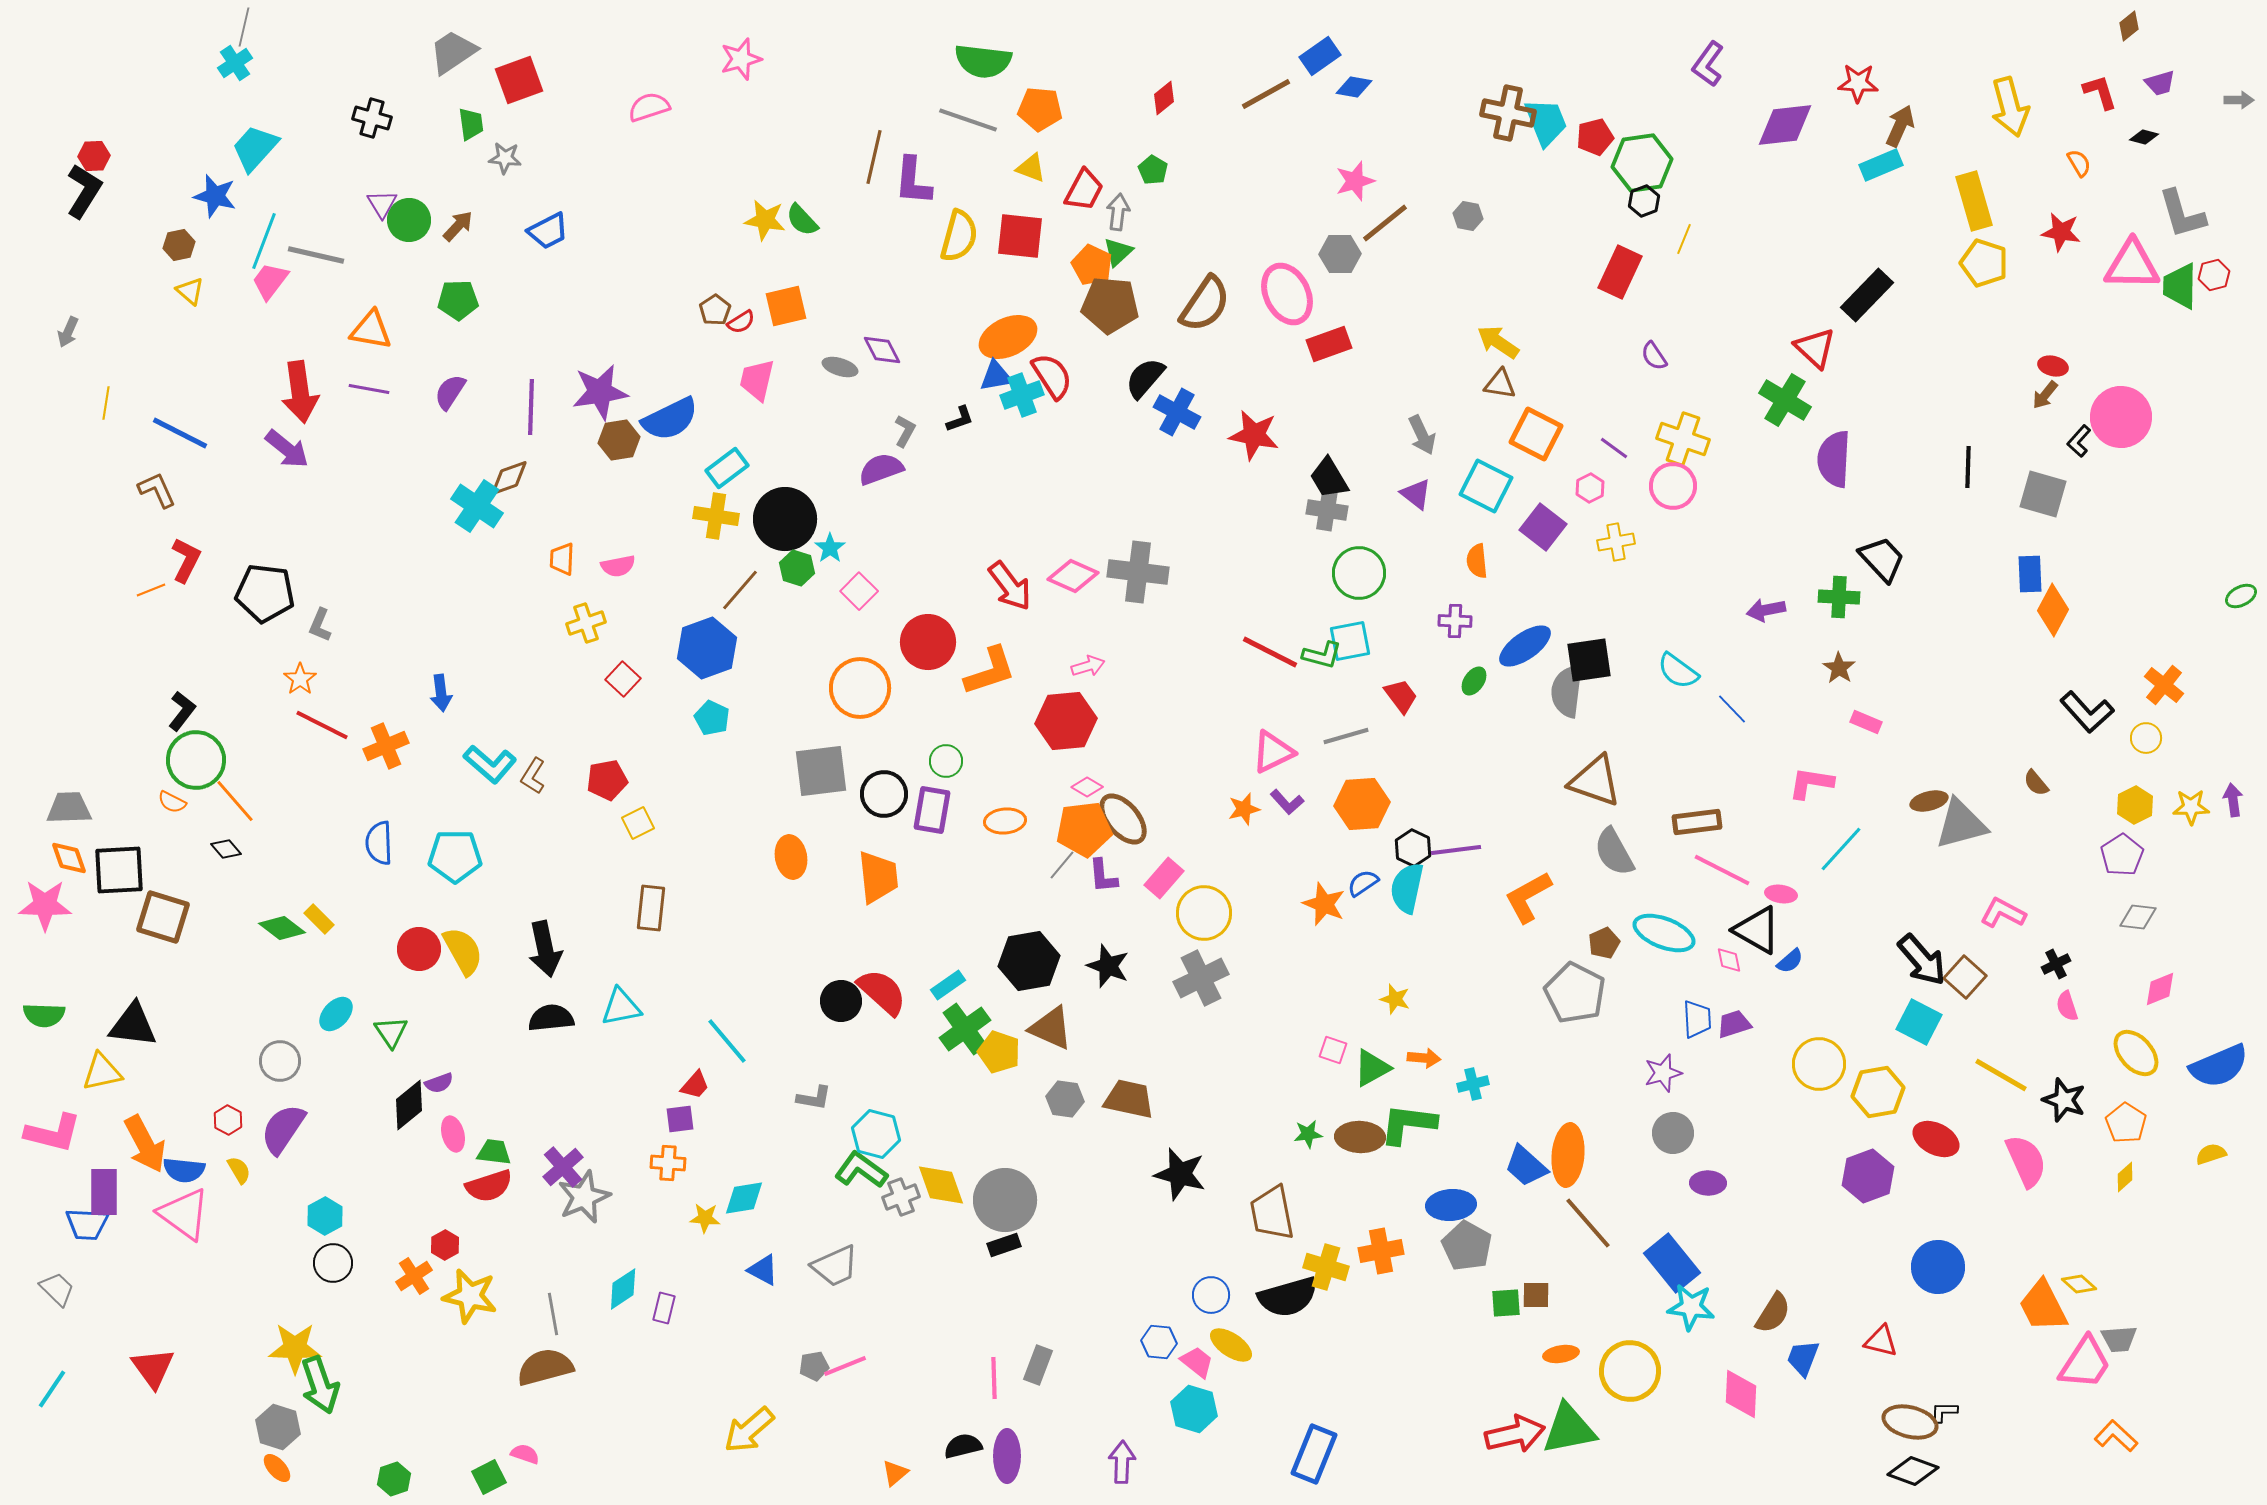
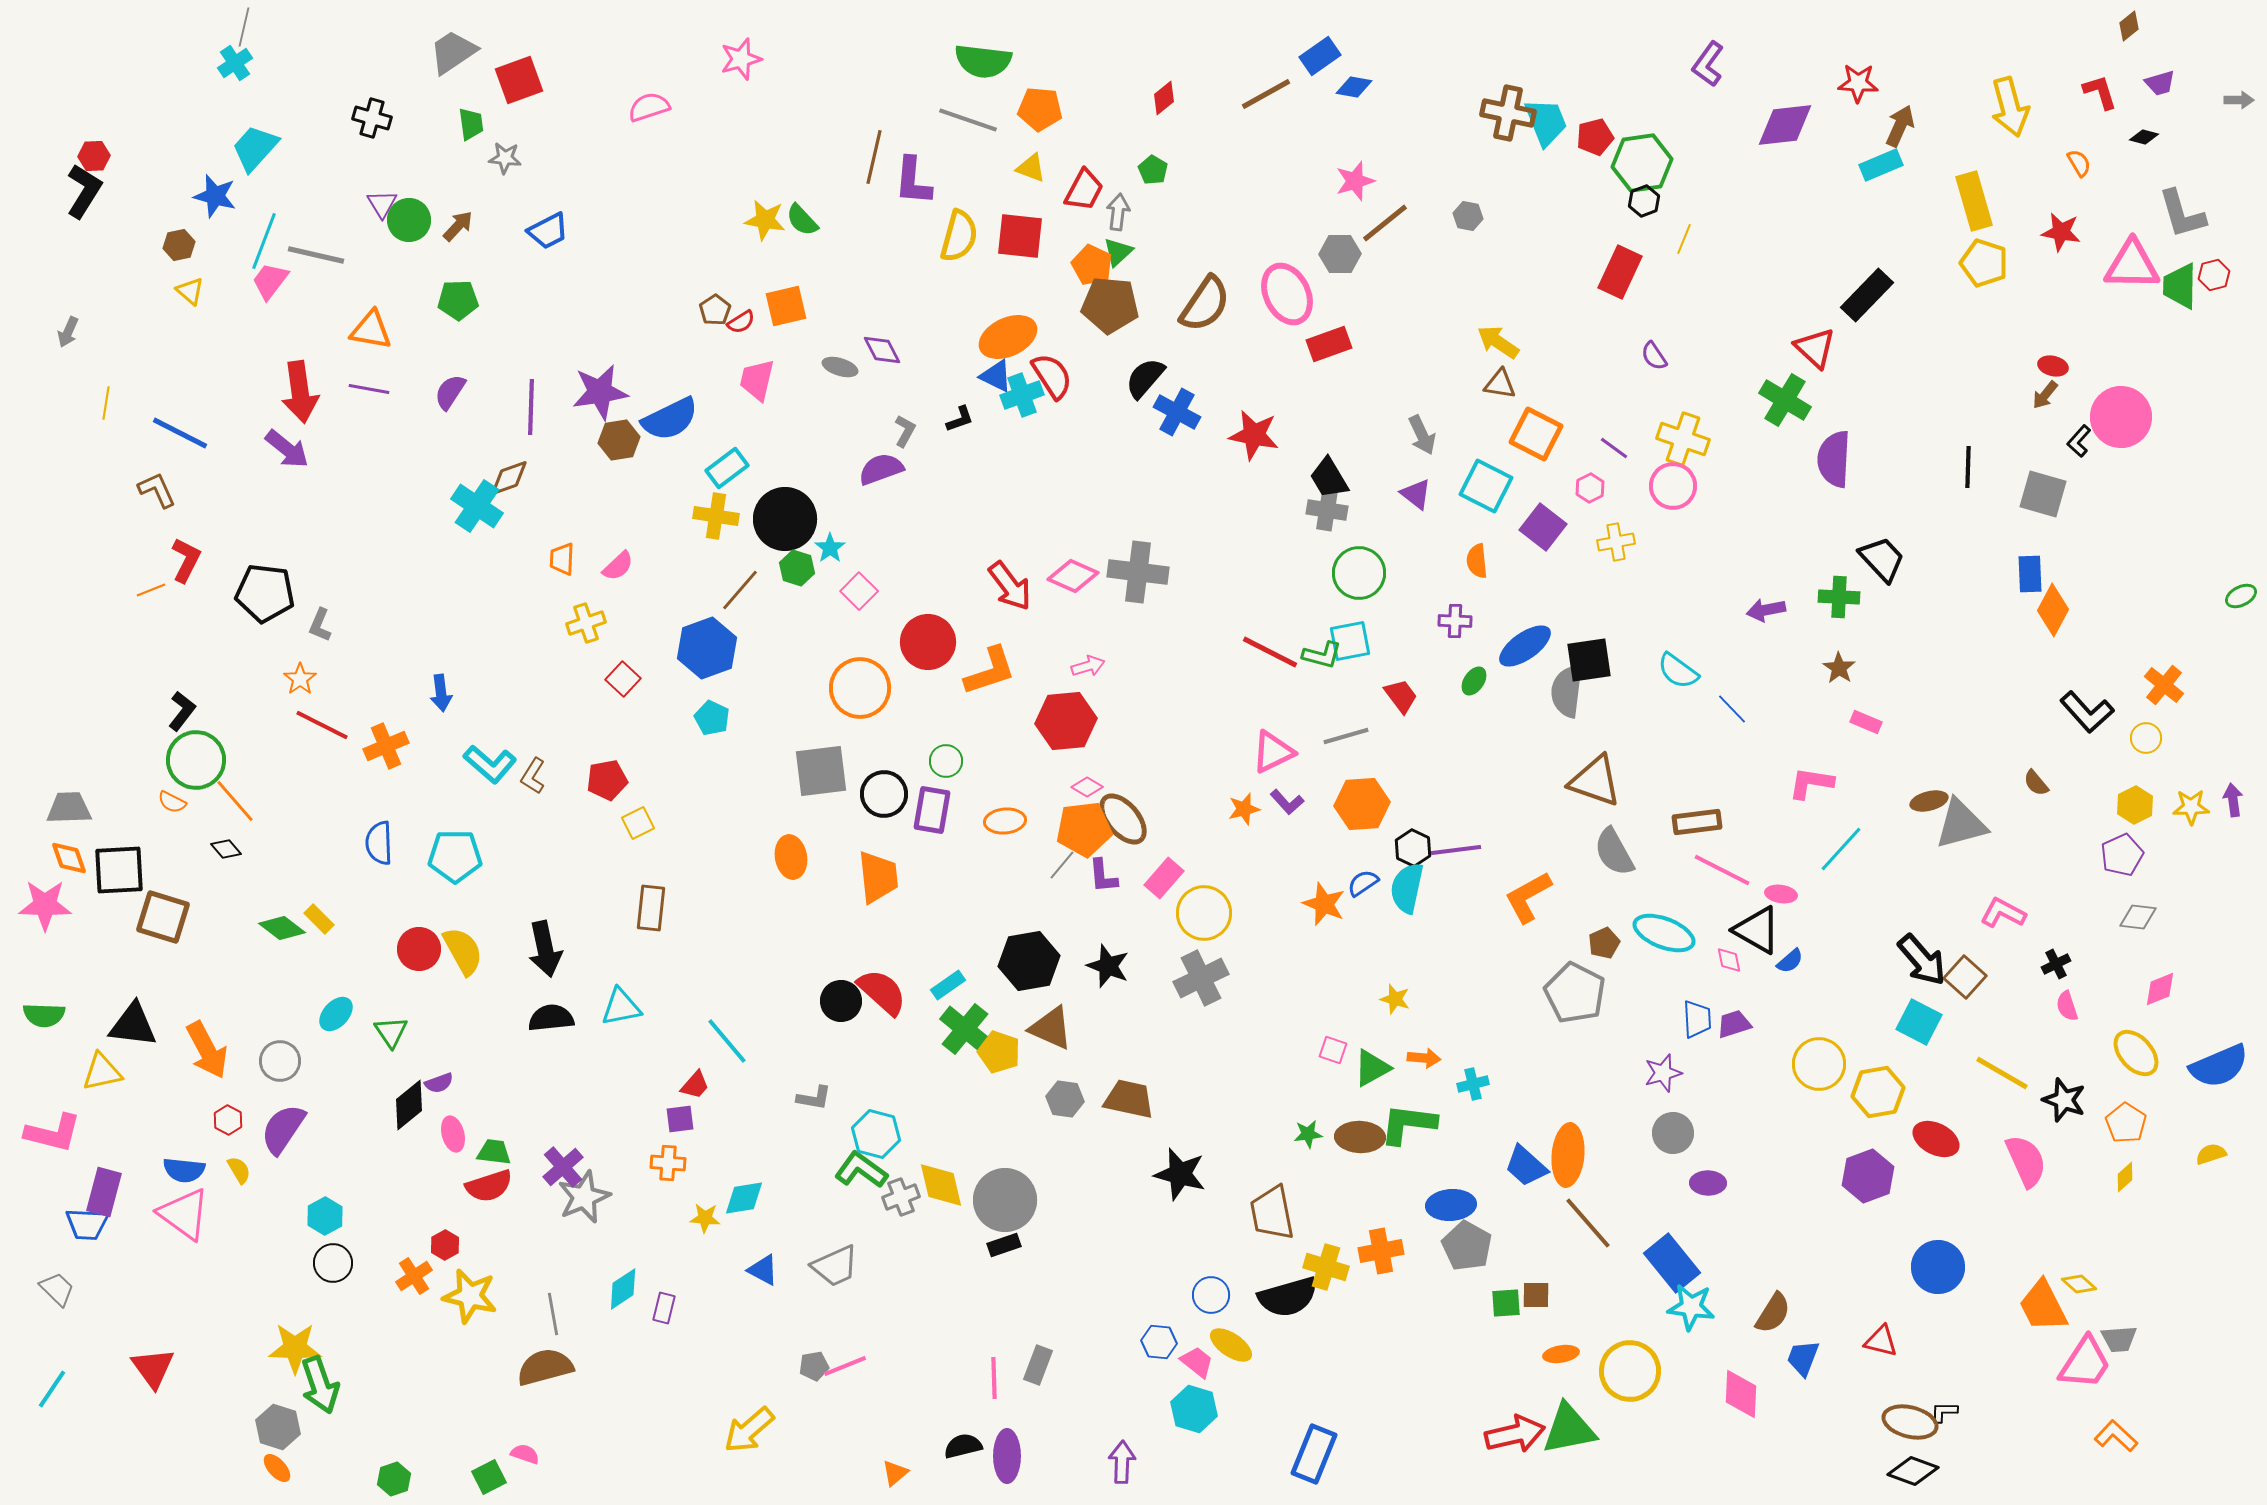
blue triangle at (996, 376): rotated 36 degrees clockwise
pink semicircle at (618, 566): rotated 32 degrees counterclockwise
purple pentagon at (2122, 855): rotated 9 degrees clockwise
green cross at (965, 1029): rotated 15 degrees counterclockwise
yellow line at (2001, 1075): moved 1 px right, 2 px up
orange arrow at (145, 1144): moved 62 px right, 94 px up
yellow diamond at (941, 1185): rotated 6 degrees clockwise
purple rectangle at (104, 1192): rotated 15 degrees clockwise
